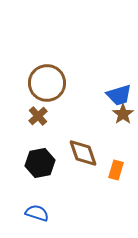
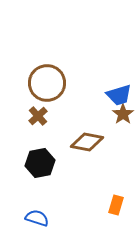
brown diamond: moved 4 px right, 11 px up; rotated 60 degrees counterclockwise
orange rectangle: moved 35 px down
blue semicircle: moved 5 px down
